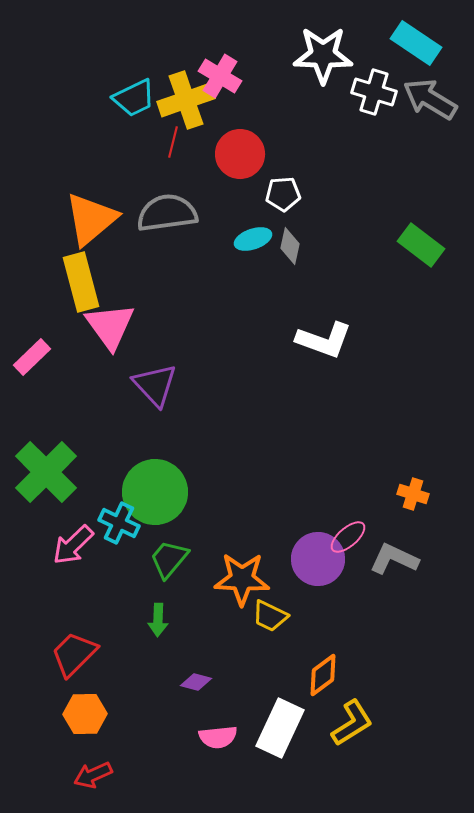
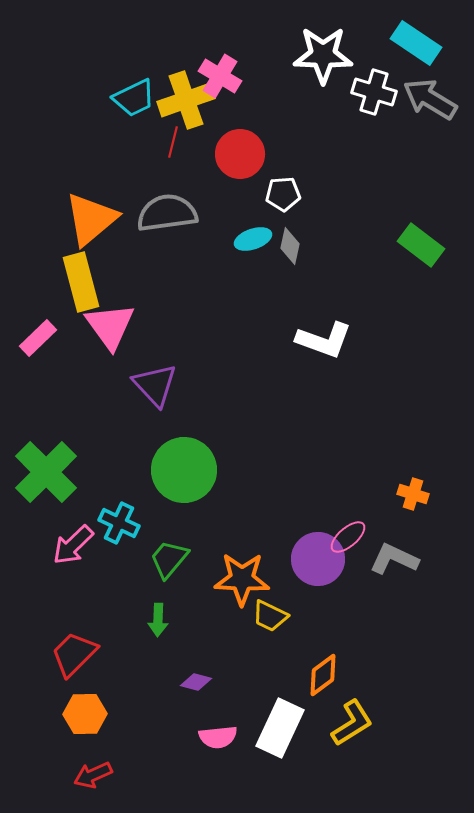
pink rectangle: moved 6 px right, 19 px up
green circle: moved 29 px right, 22 px up
